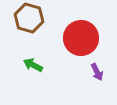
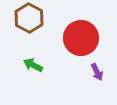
brown hexagon: rotated 12 degrees clockwise
